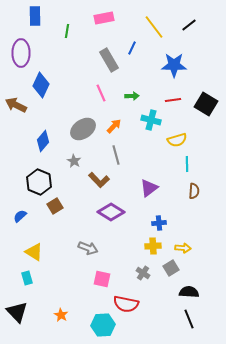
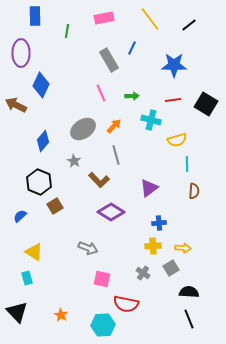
yellow line at (154, 27): moved 4 px left, 8 px up
